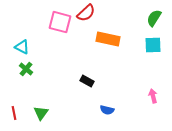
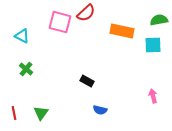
green semicircle: moved 5 px right, 2 px down; rotated 48 degrees clockwise
orange rectangle: moved 14 px right, 8 px up
cyan triangle: moved 11 px up
blue semicircle: moved 7 px left
